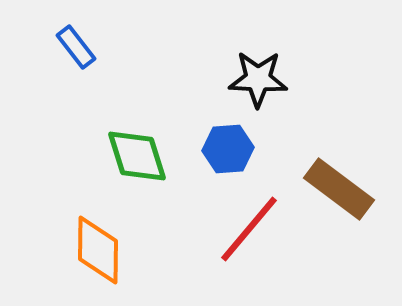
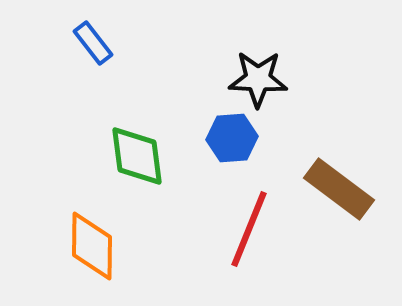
blue rectangle: moved 17 px right, 4 px up
blue hexagon: moved 4 px right, 11 px up
green diamond: rotated 10 degrees clockwise
red line: rotated 18 degrees counterclockwise
orange diamond: moved 6 px left, 4 px up
